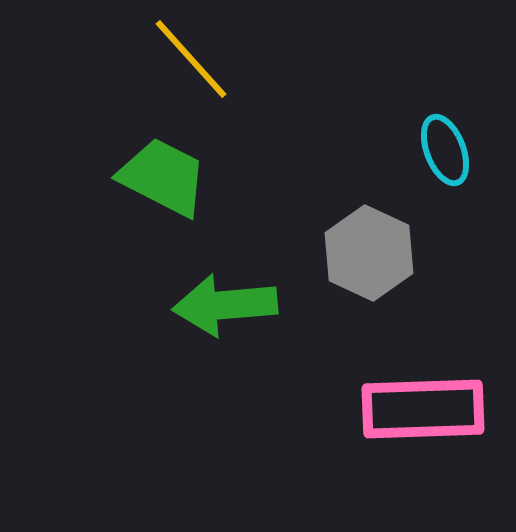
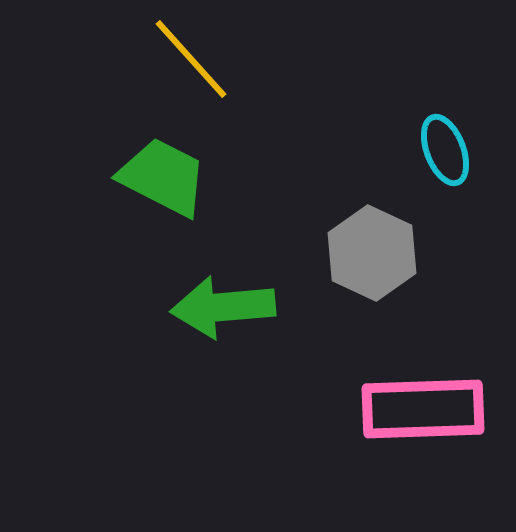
gray hexagon: moved 3 px right
green arrow: moved 2 px left, 2 px down
